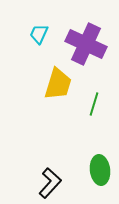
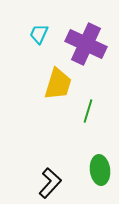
green line: moved 6 px left, 7 px down
